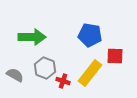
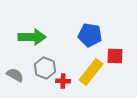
yellow rectangle: moved 1 px right, 1 px up
red cross: rotated 16 degrees counterclockwise
